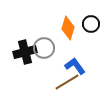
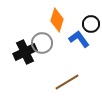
orange diamond: moved 11 px left, 8 px up
gray circle: moved 2 px left, 5 px up
black cross: rotated 10 degrees counterclockwise
blue L-shape: moved 4 px right, 27 px up
